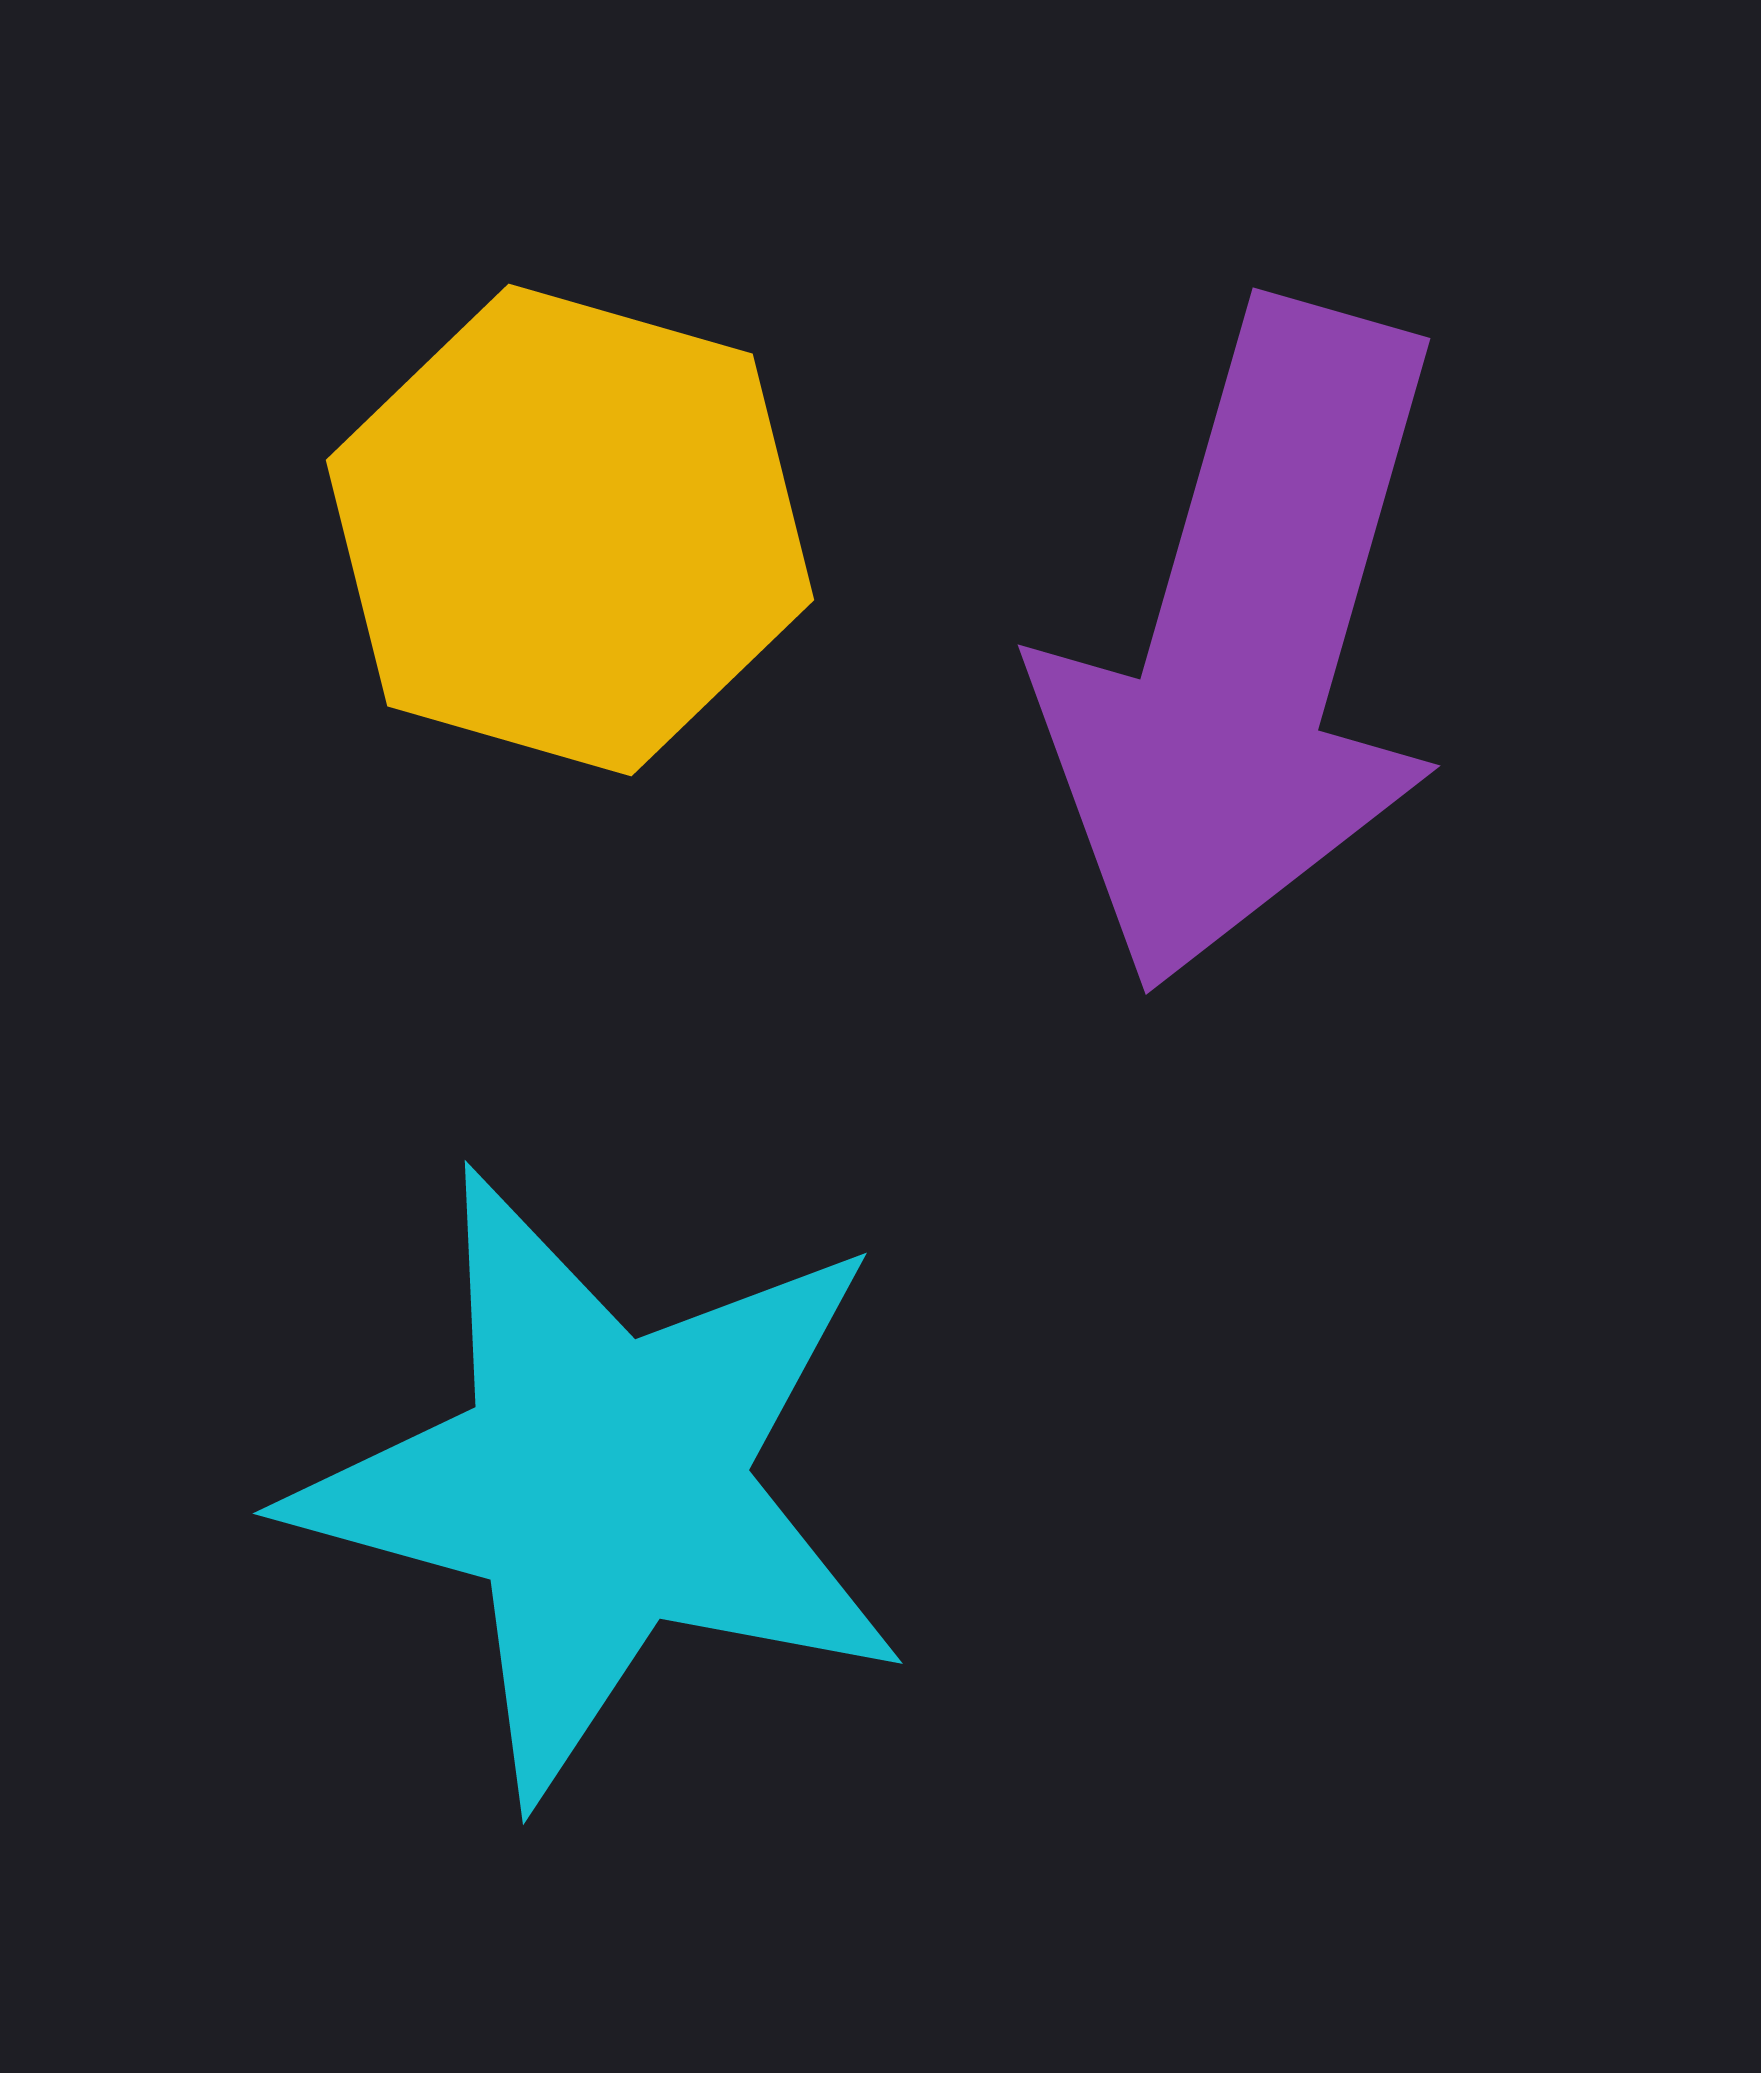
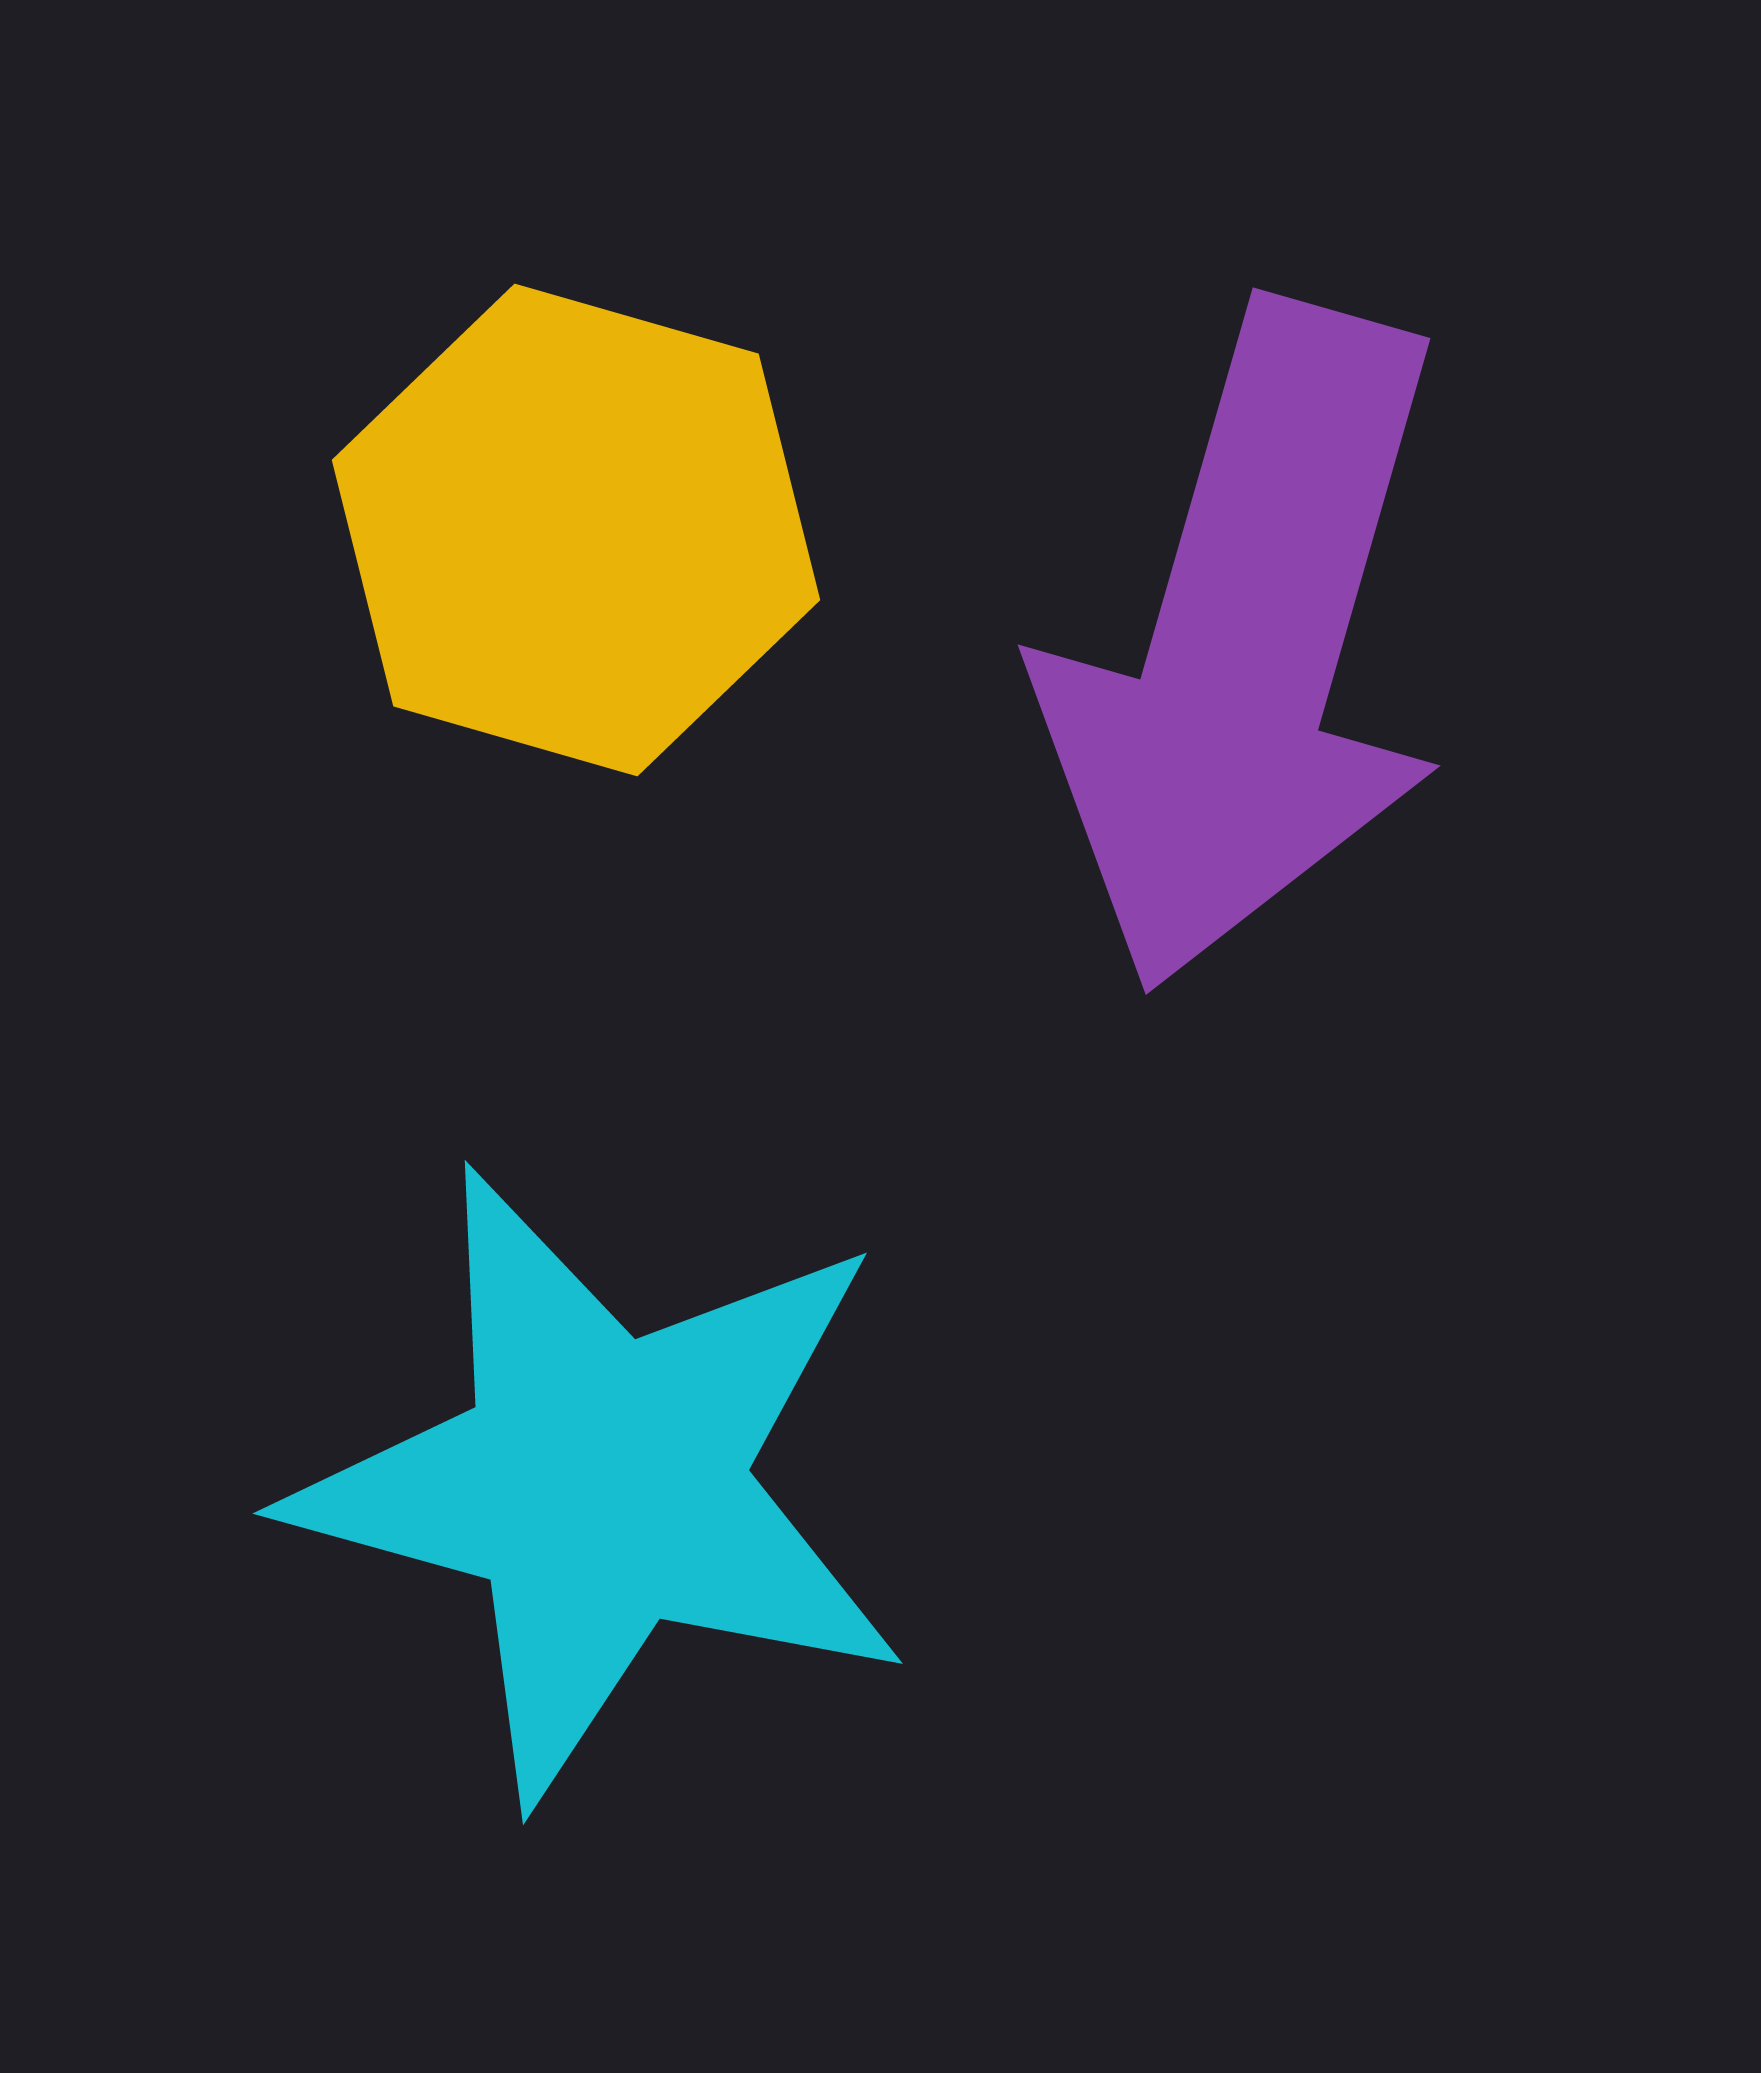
yellow hexagon: moved 6 px right
